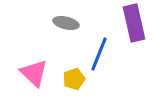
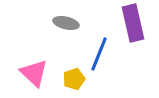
purple rectangle: moved 1 px left
